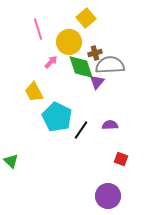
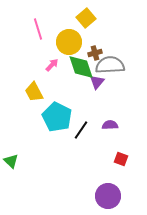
pink arrow: moved 1 px right, 3 px down
